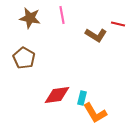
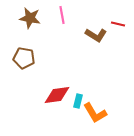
brown pentagon: rotated 20 degrees counterclockwise
cyan rectangle: moved 4 px left, 3 px down
